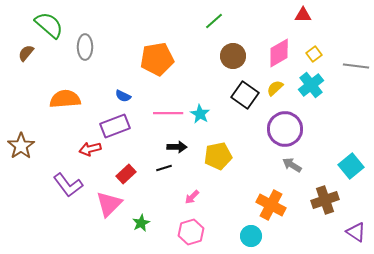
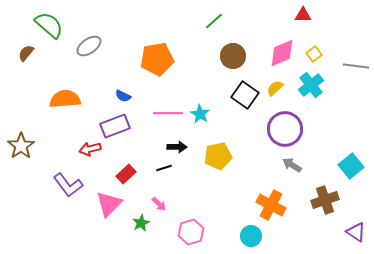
gray ellipse: moved 4 px right, 1 px up; rotated 55 degrees clockwise
pink diamond: moved 3 px right; rotated 8 degrees clockwise
pink arrow: moved 33 px left, 7 px down; rotated 91 degrees counterclockwise
